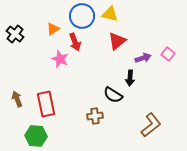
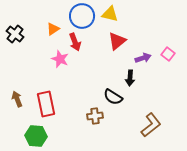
black semicircle: moved 2 px down
